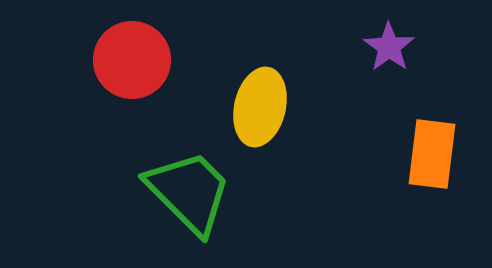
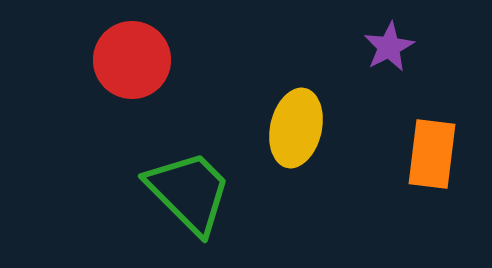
purple star: rotated 9 degrees clockwise
yellow ellipse: moved 36 px right, 21 px down
